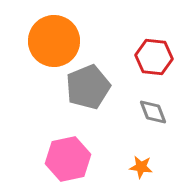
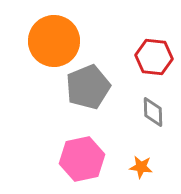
gray diamond: rotated 20 degrees clockwise
pink hexagon: moved 14 px right
